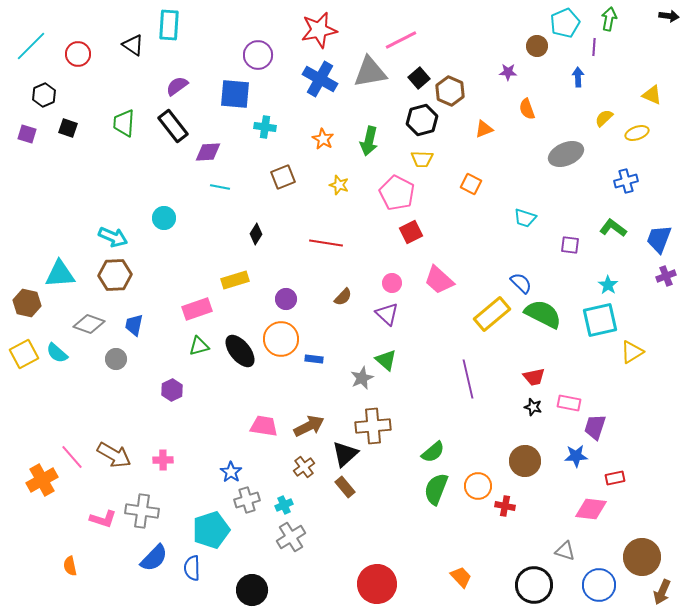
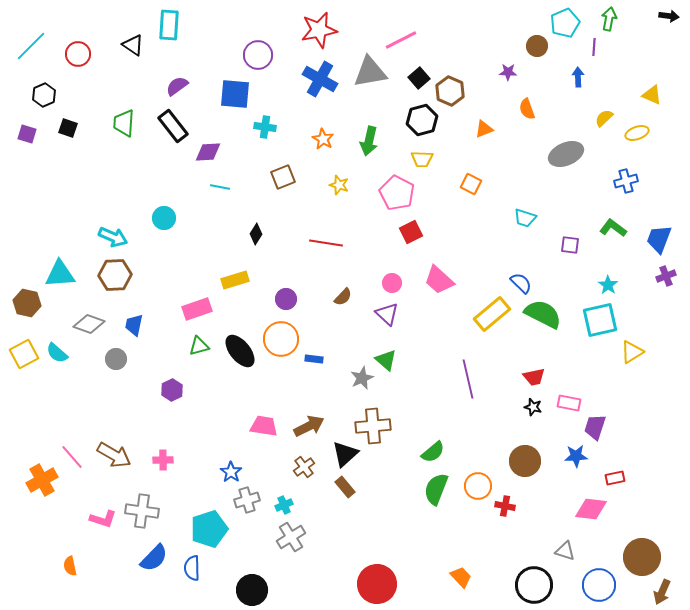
cyan pentagon at (211, 530): moved 2 px left, 1 px up
